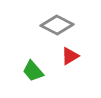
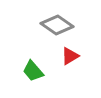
gray diamond: rotated 8 degrees clockwise
